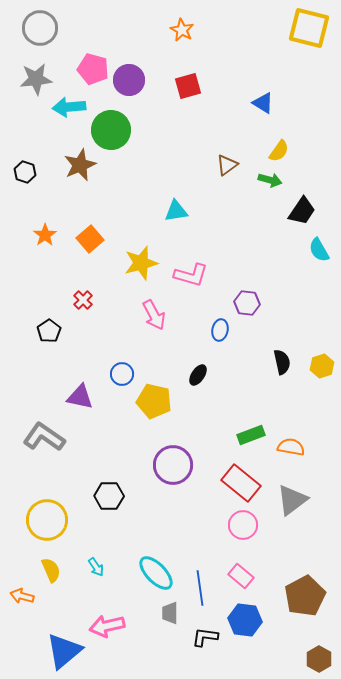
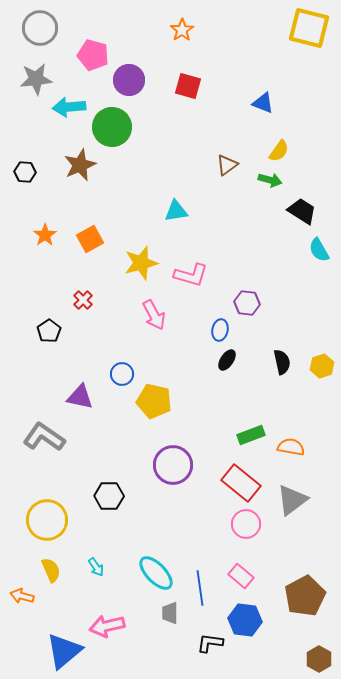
orange star at (182, 30): rotated 10 degrees clockwise
pink pentagon at (93, 69): moved 14 px up
red square at (188, 86): rotated 32 degrees clockwise
blue triangle at (263, 103): rotated 10 degrees counterclockwise
green circle at (111, 130): moved 1 px right, 3 px up
black hexagon at (25, 172): rotated 15 degrees counterclockwise
black trapezoid at (302, 211): rotated 92 degrees counterclockwise
orange square at (90, 239): rotated 12 degrees clockwise
black ellipse at (198, 375): moved 29 px right, 15 px up
pink circle at (243, 525): moved 3 px right, 1 px up
black L-shape at (205, 637): moved 5 px right, 6 px down
